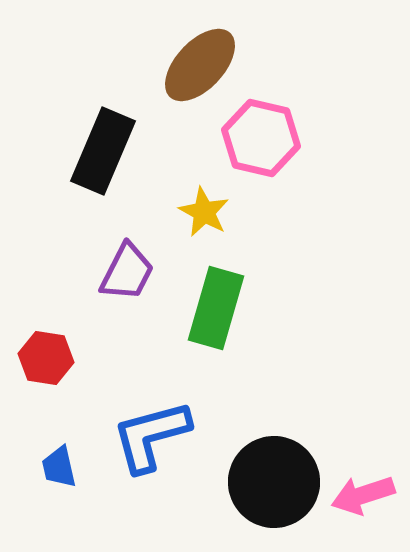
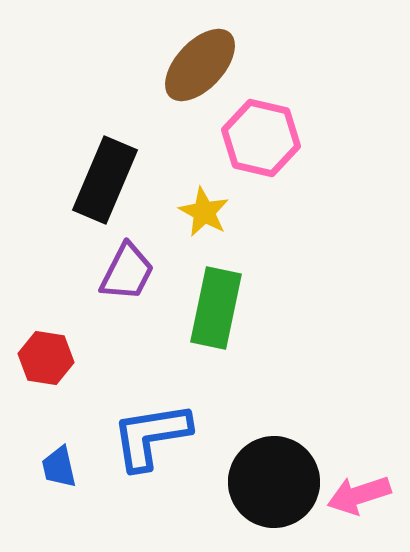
black rectangle: moved 2 px right, 29 px down
green rectangle: rotated 4 degrees counterclockwise
blue L-shape: rotated 6 degrees clockwise
pink arrow: moved 4 px left
